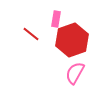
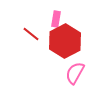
red hexagon: moved 7 px left, 1 px down; rotated 8 degrees counterclockwise
